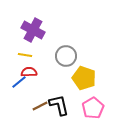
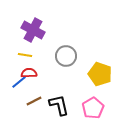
red semicircle: moved 1 px down
yellow pentagon: moved 16 px right, 4 px up
brown line: moved 6 px left, 5 px up
